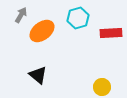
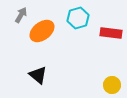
red rectangle: rotated 10 degrees clockwise
yellow circle: moved 10 px right, 2 px up
